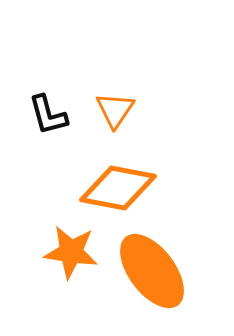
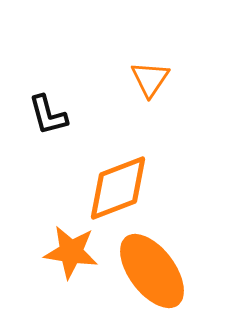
orange triangle: moved 35 px right, 31 px up
orange diamond: rotated 32 degrees counterclockwise
